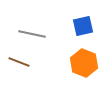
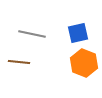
blue square: moved 5 px left, 7 px down
brown line: rotated 15 degrees counterclockwise
